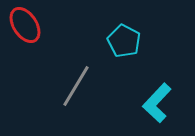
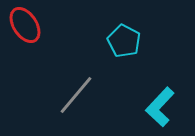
gray line: moved 9 px down; rotated 9 degrees clockwise
cyan L-shape: moved 3 px right, 4 px down
